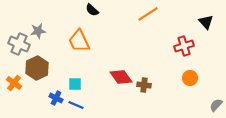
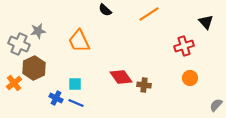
black semicircle: moved 13 px right
orange line: moved 1 px right
brown hexagon: moved 3 px left
orange cross: rotated 14 degrees clockwise
blue line: moved 2 px up
